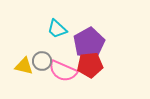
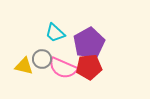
cyan trapezoid: moved 2 px left, 4 px down
gray circle: moved 2 px up
red pentagon: moved 1 px left, 2 px down
pink semicircle: moved 3 px up
